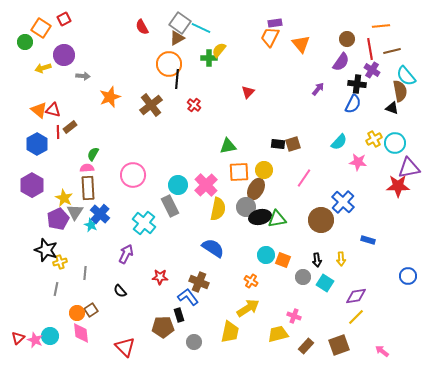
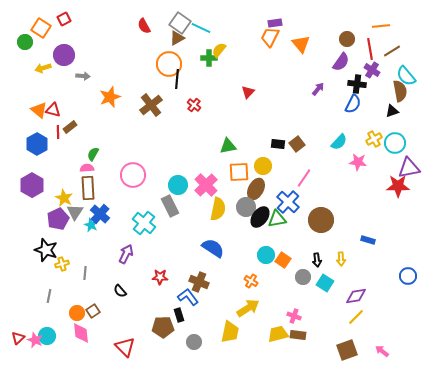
red semicircle at (142, 27): moved 2 px right, 1 px up
brown line at (392, 51): rotated 18 degrees counterclockwise
black triangle at (392, 108): moved 3 px down; rotated 40 degrees counterclockwise
brown square at (293, 144): moved 4 px right; rotated 21 degrees counterclockwise
yellow circle at (264, 170): moved 1 px left, 4 px up
blue cross at (343, 202): moved 55 px left
black ellipse at (260, 217): rotated 40 degrees counterclockwise
orange square at (283, 260): rotated 14 degrees clockwise
yellow cross at (60, 262): moved 2 px right, 2 px down
gray line at (56, 289): moved 7 px left, 7 px down
brown square at (91, 310): moved 2 px right, 1 px down
cyan circle at (50, 336): moved 3 px left
brown square at (339, 345): moved 8 px right, 5 px down
brown rectangle at (306, 346): moved 8 px left, 11 px up; rotated 56 degrees clockwise
